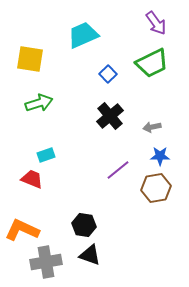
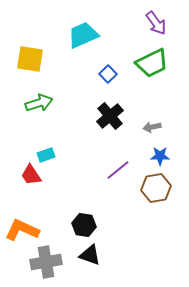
red trapezoid: moved 1 px left, 4 px up; rotated 145 degrees counterclockwise
